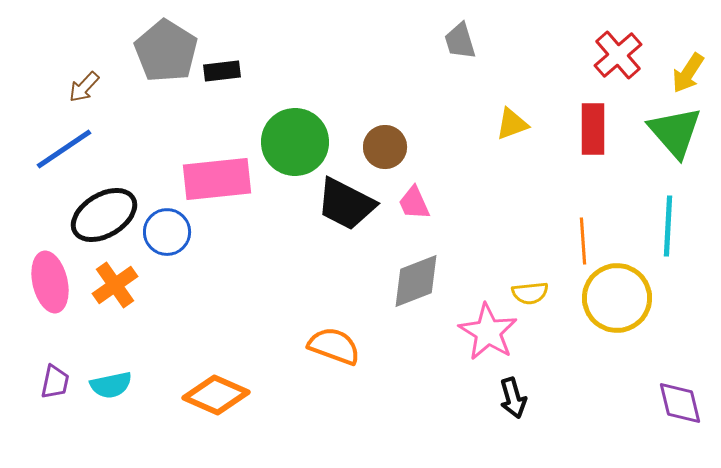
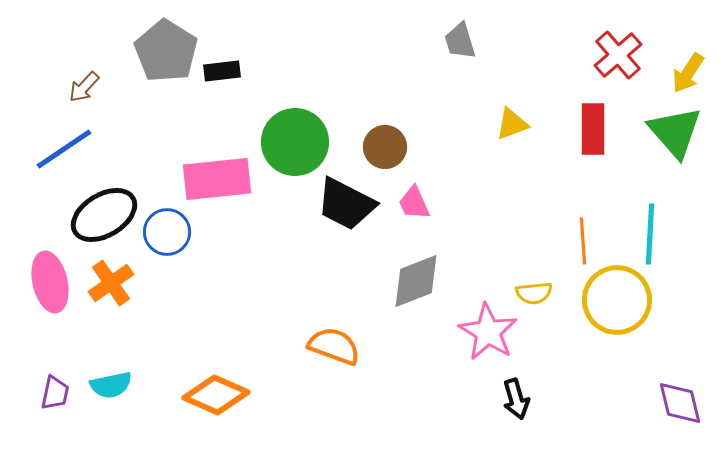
cyan line: moved 18 px left, 8 px down
orange cross: moved 4 px left, 2 px up
yellow semicircle: moved 4 px right
yellow circle: moved 2 px down
purple trapezoid: moved 11 px down
black arrow: moved 3 px right, 1 px down
